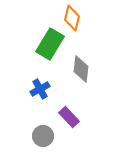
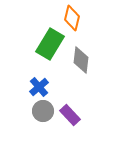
gray diamond: moved 9 px up
blue cross: moved 1 px left, 2 px up; rotated 12 degrees counterclockwise
purple rectangle: moved 1 px right, 2 px up
gray circle: moved 25 px up
